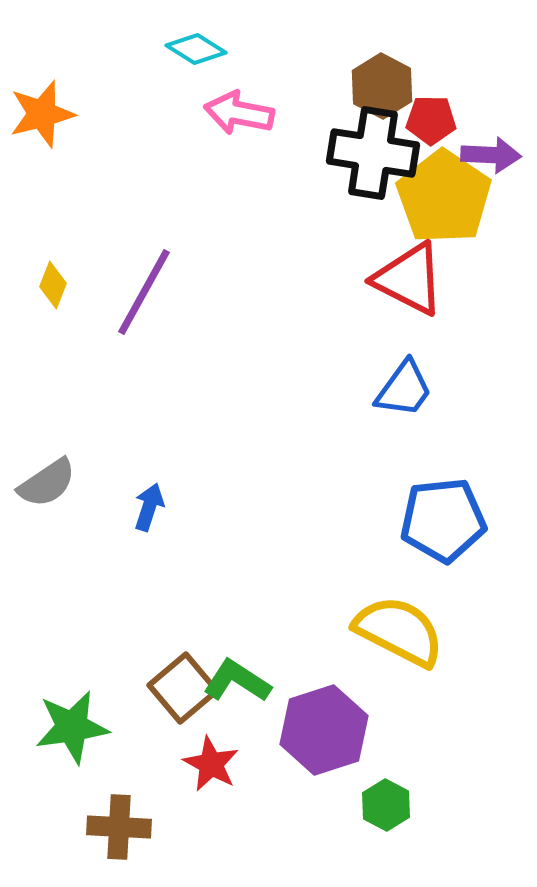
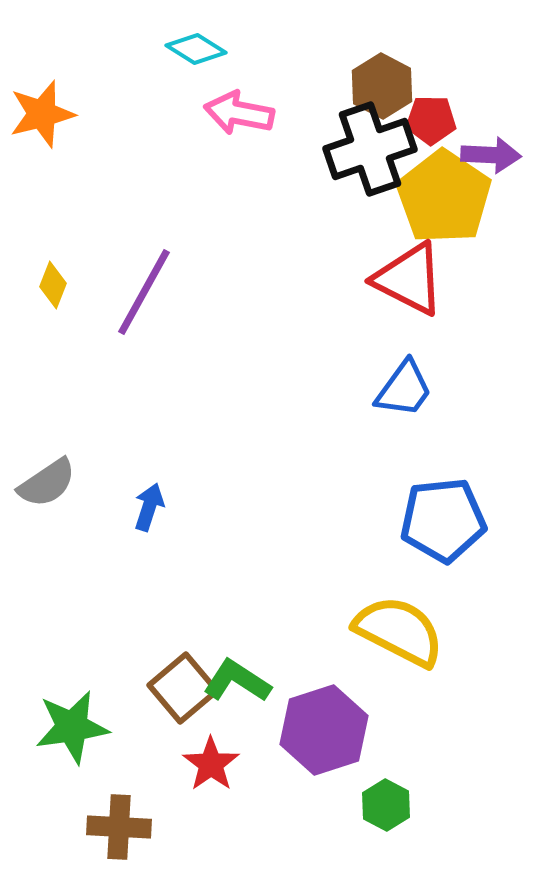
black cross: moved 3 px left, 4 px up; rotated 28 degrees counterclockwise
red star: rotated 8 degrees clockwise
